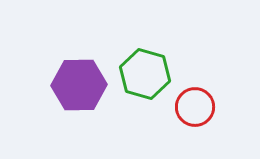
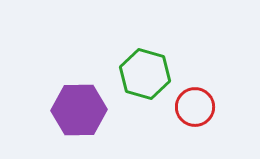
purple hexagon: moved 25 px down
